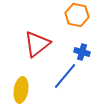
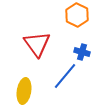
orange hexagon: rotated 15 degrees clockwise
red triangle: rotated 28 degrees counterclockwise
yellow ellipse: moved 3 px right, 1 px down
